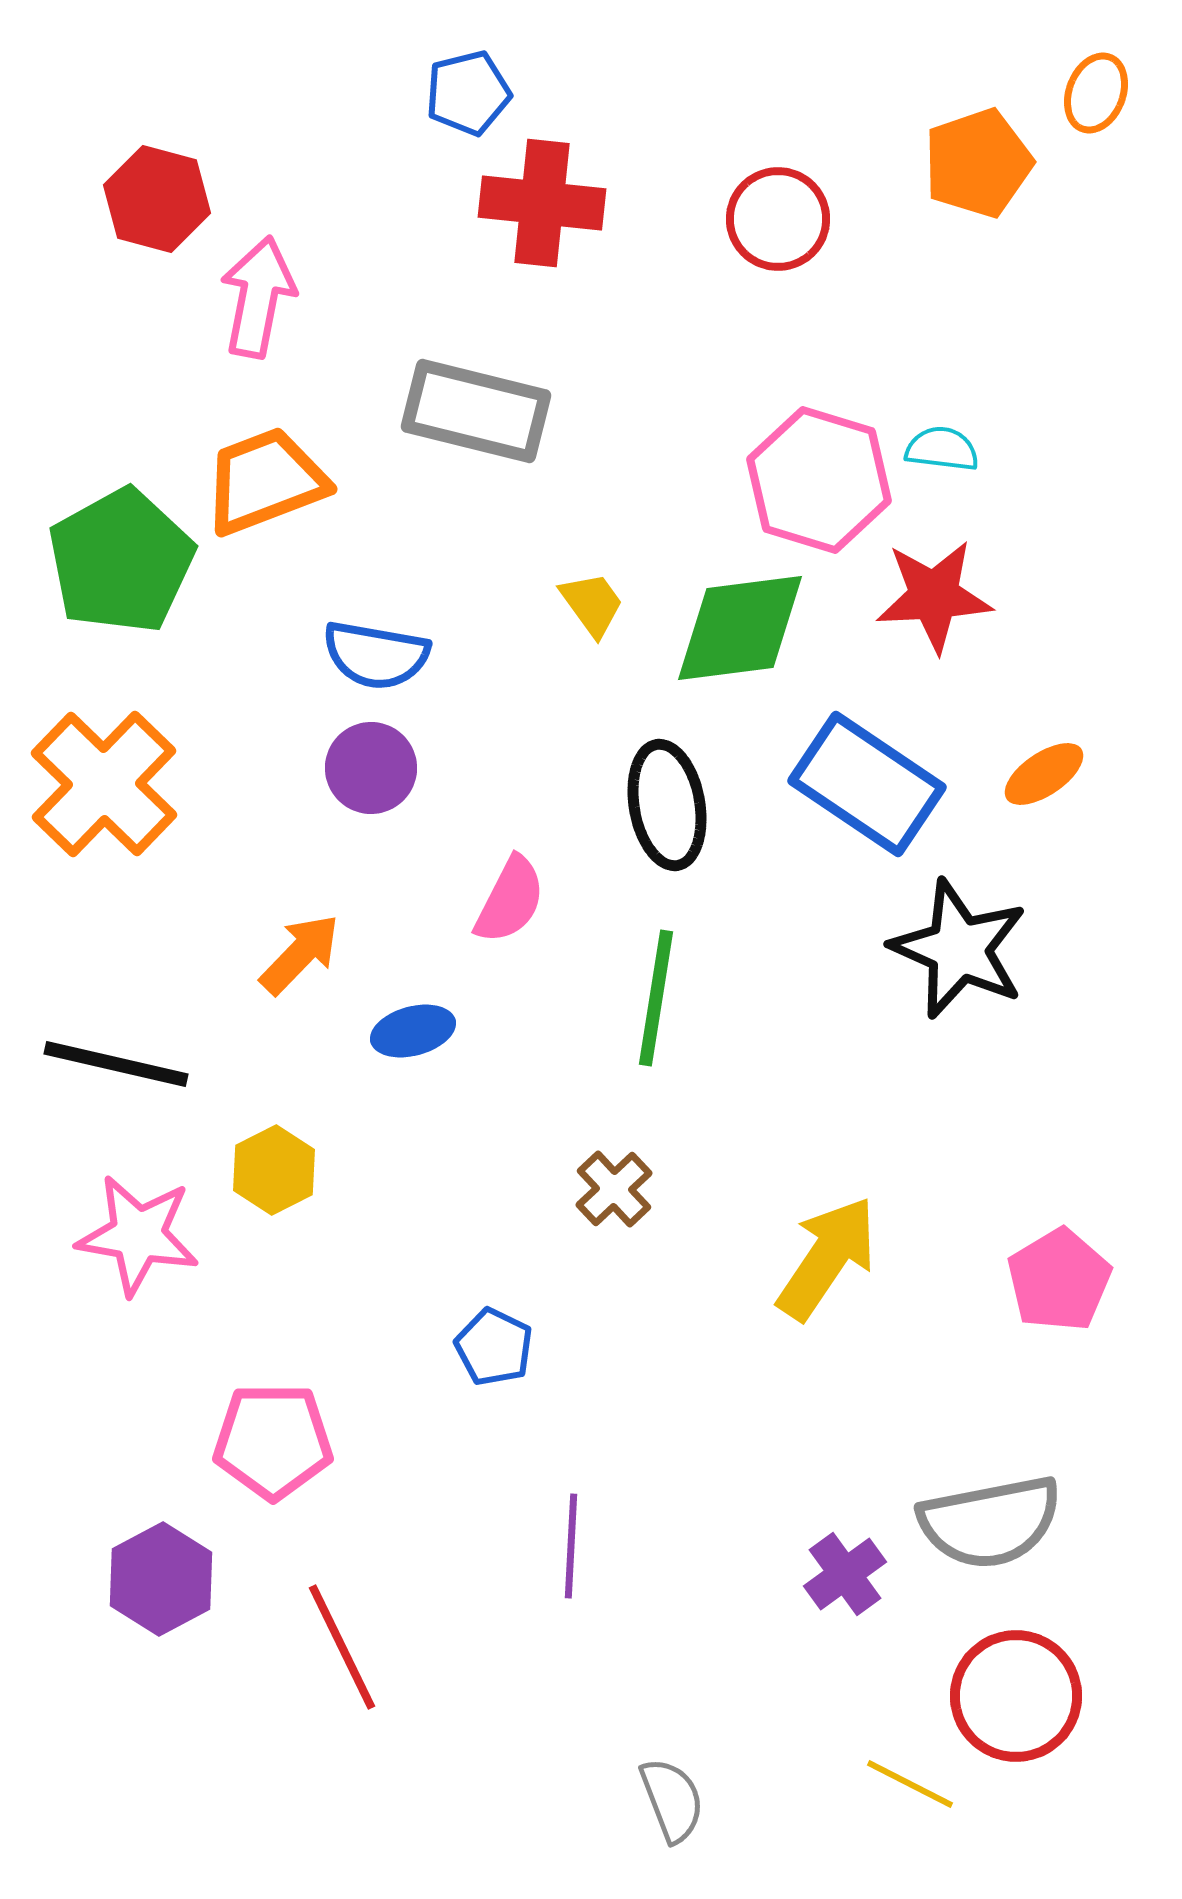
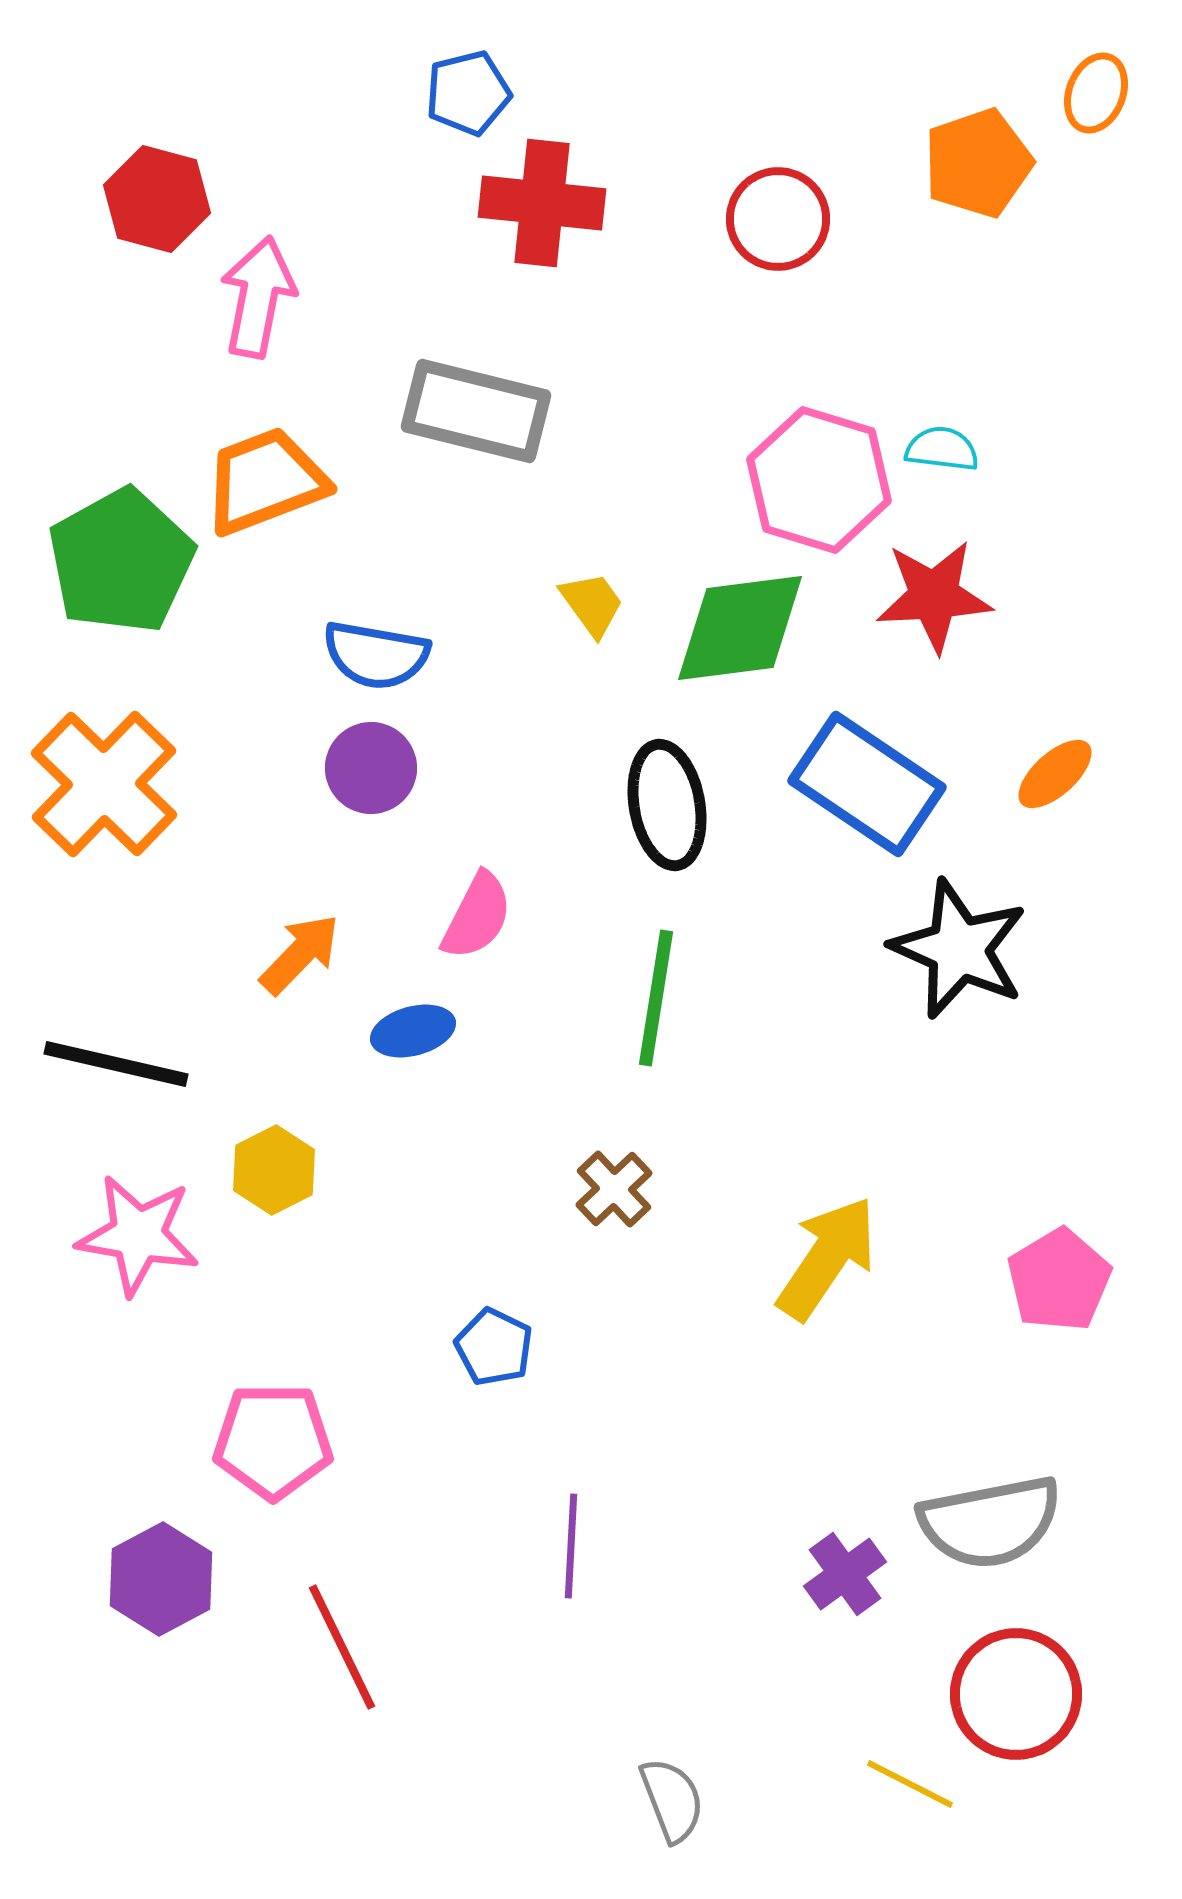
orange ellipse at (1044, 774): moved 11 px right; rotated 8 degrees counterclockwise
pink semicircle at (510, 900): moved 33 px left, 16 px down
red circle at (1016, 1696): moved 2 px up
